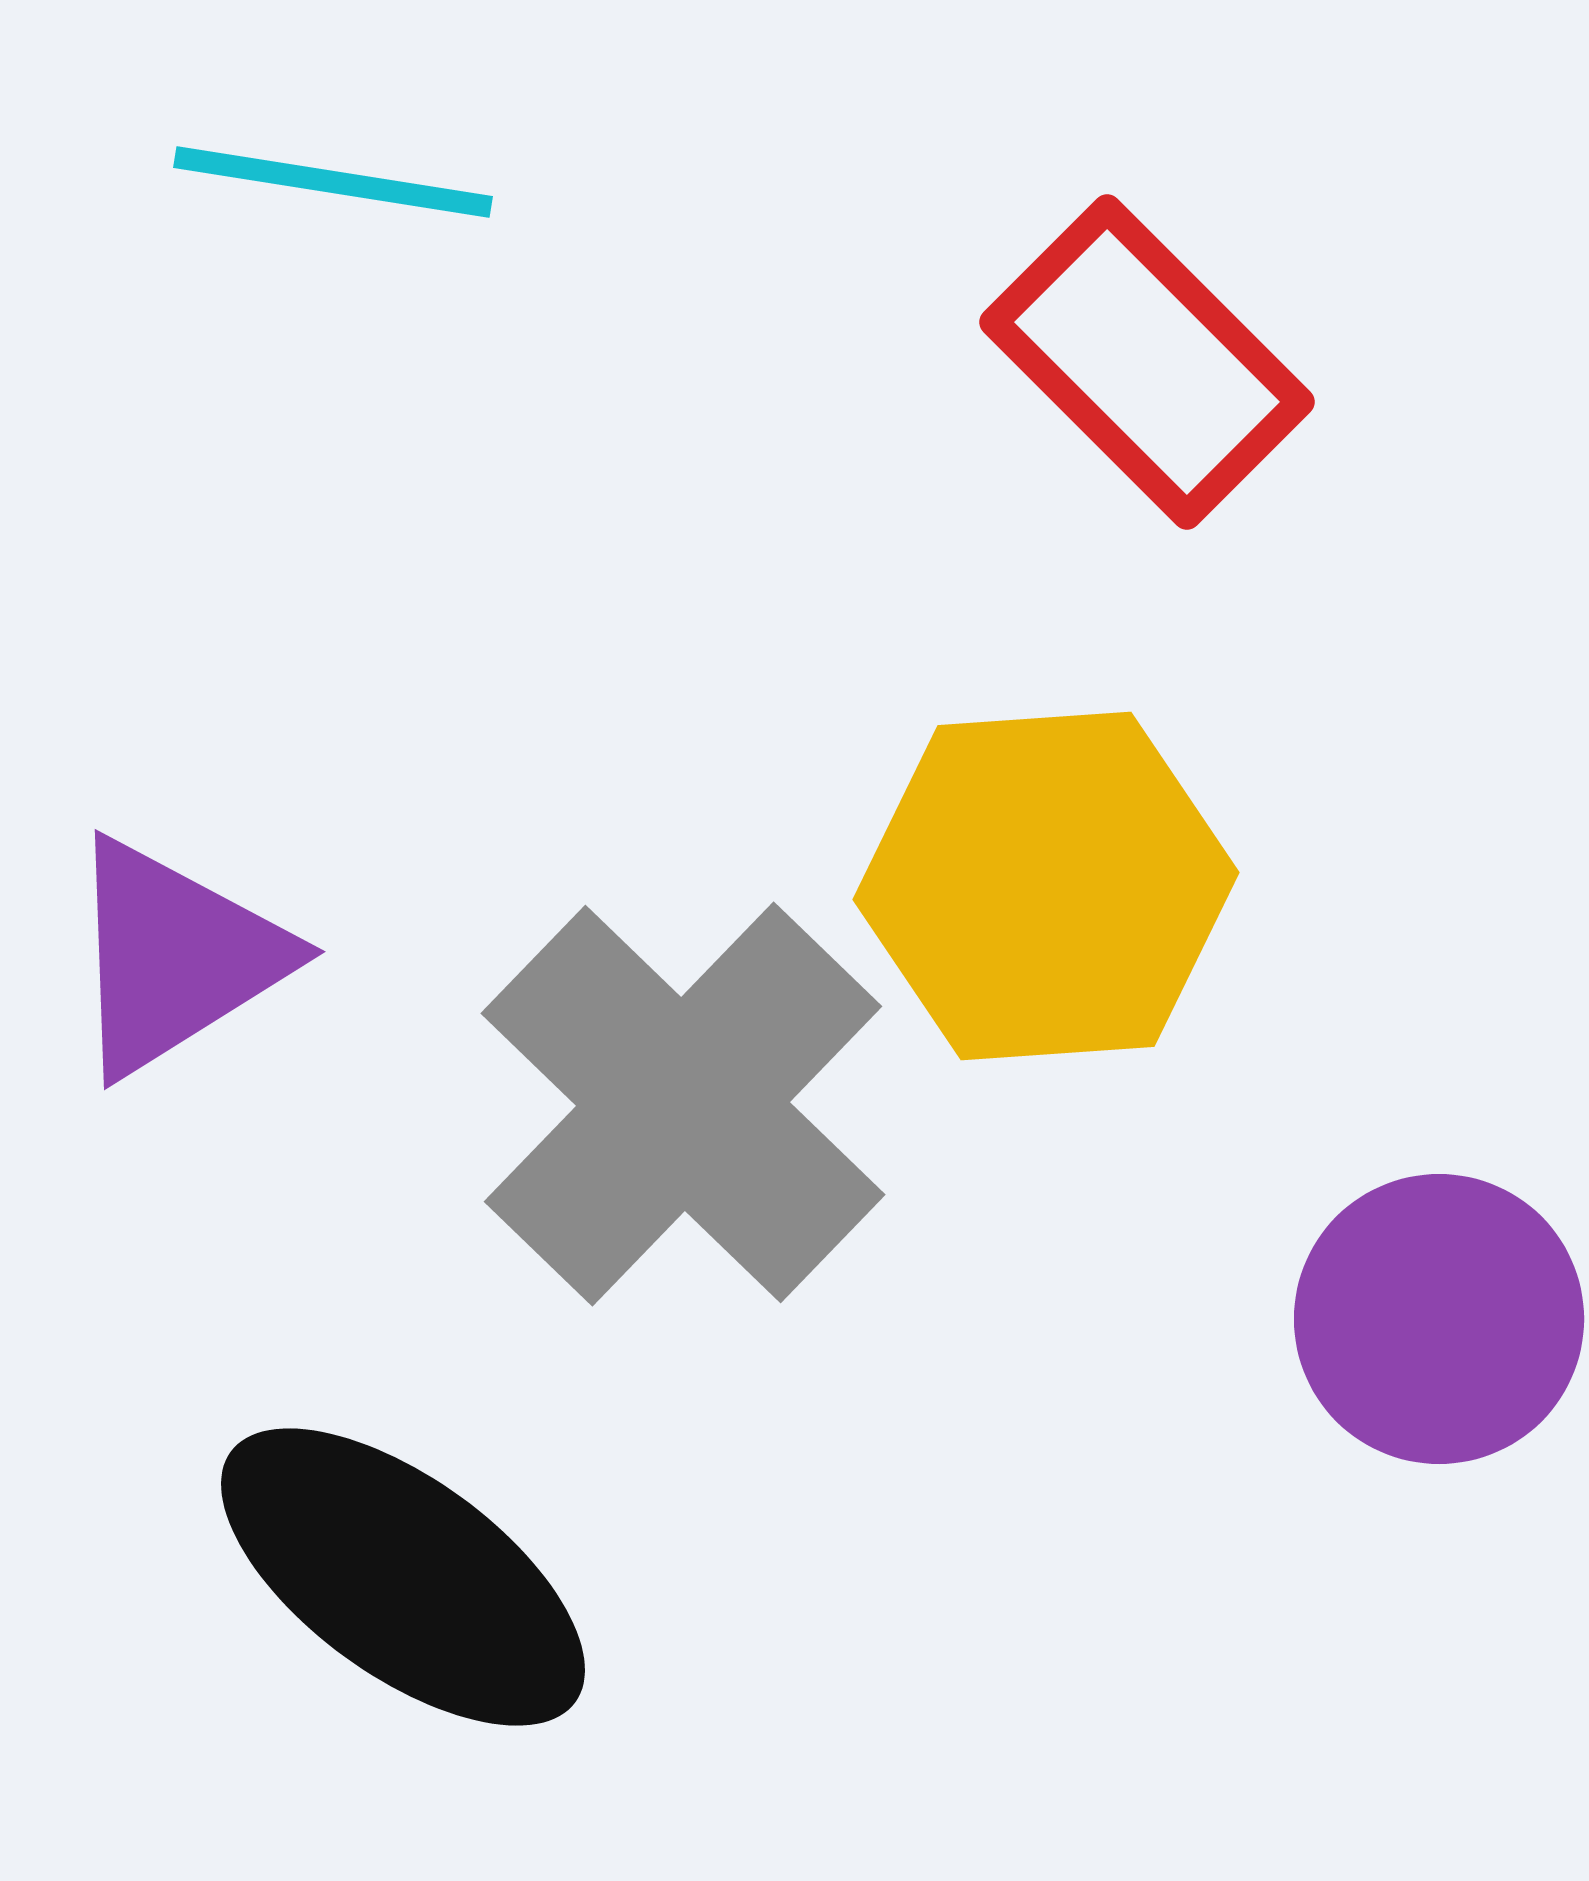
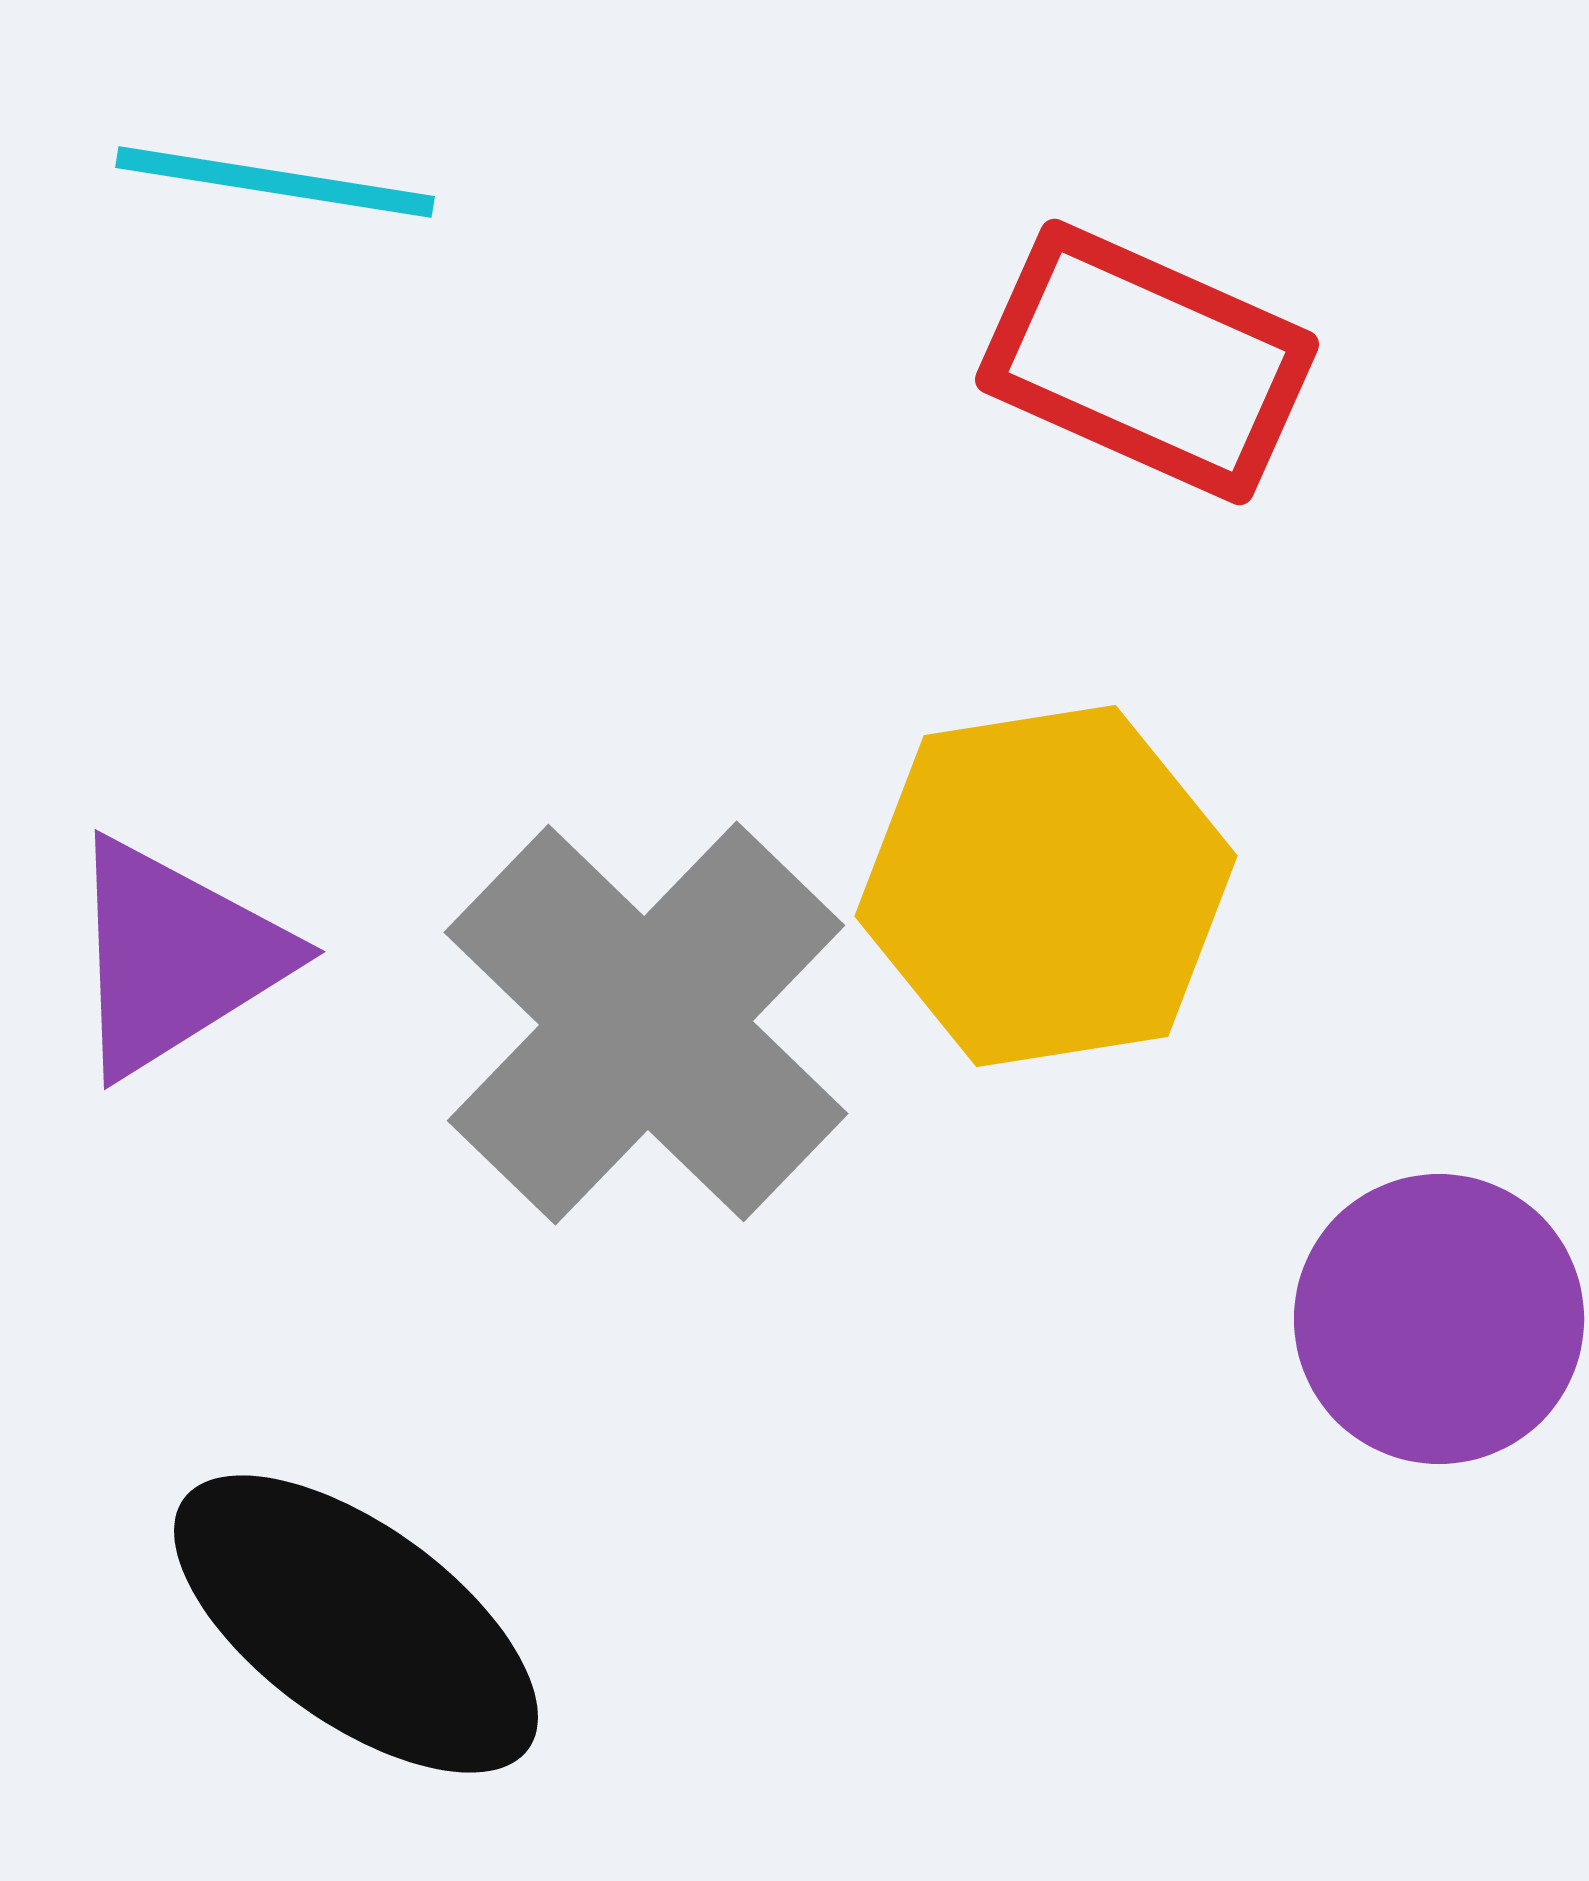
cyan line: moved 58 px left
red rectangle: rotated 21 degrees counterclockwise
yellow hexagon: rotated 5 degrees counterclockwise
gray cross: moved 37 px left, 81 px up
black ellipse: moved 47 px left, 47 px down
